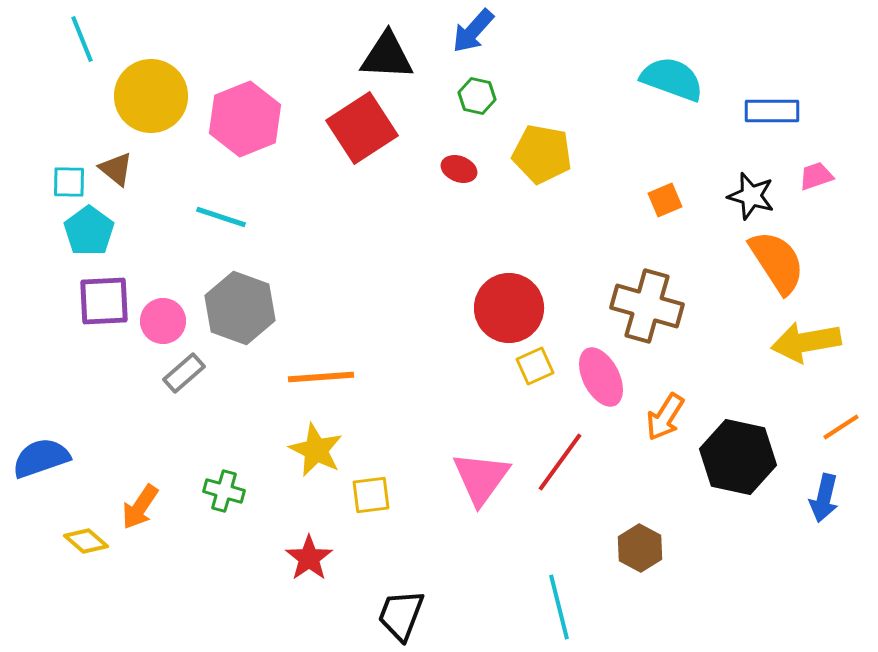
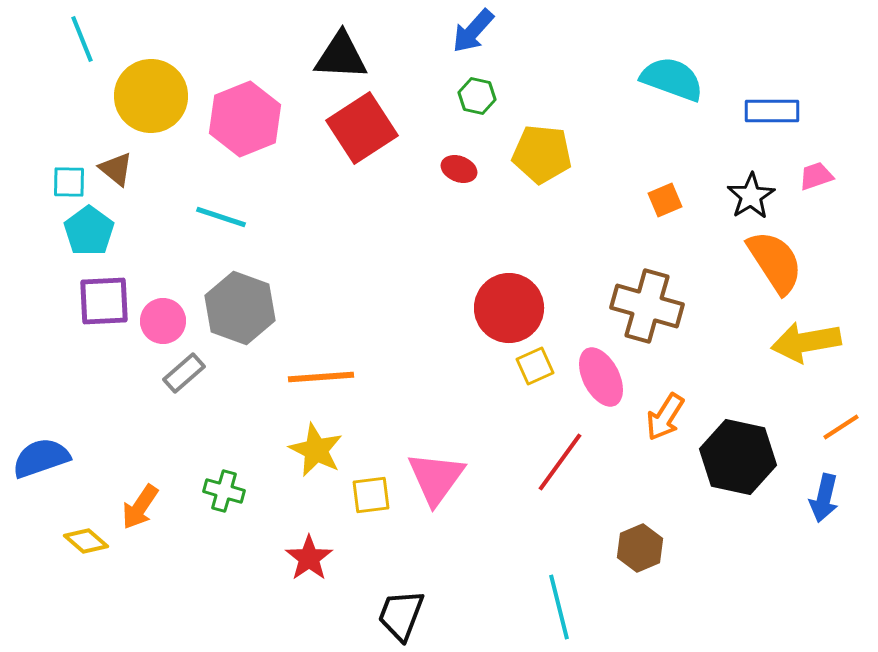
black triangle at (387, 56): moved 46 px left
yellow pentagon at (542, 154): rotated 4 degrees counterclockwise
black star at (751, 196): rotated 24 degrees clockwise
orange semicircle at (777, 262): moved 2 px left
pink triangle at (481, 478): moved 45 px left
brown hexagon at (640, 548): rotated 9 degrees clockwise
